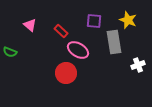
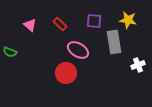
yellow star: rotated 12 degrees counterclockwise
red rectangle: moved 1 px left, 7 px up
